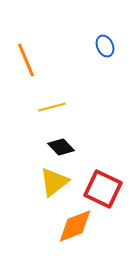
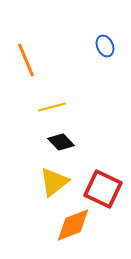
black diamond: moved 5 px up
orange diamond: moved 2 px left, 1 px up
